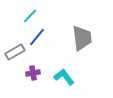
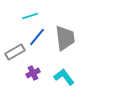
cyan line: rotated 28 degrees clockwise
gray trapezoid: moved 17 px left
purple cross: rotated 16 degrees counterclockwise
